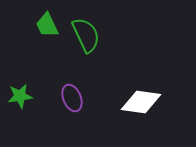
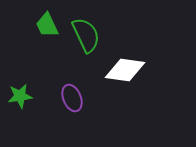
white diamond: moved 16 px left, 32 px up
